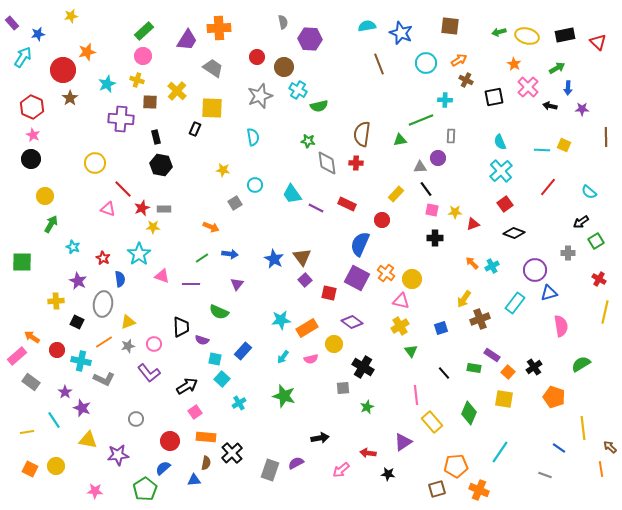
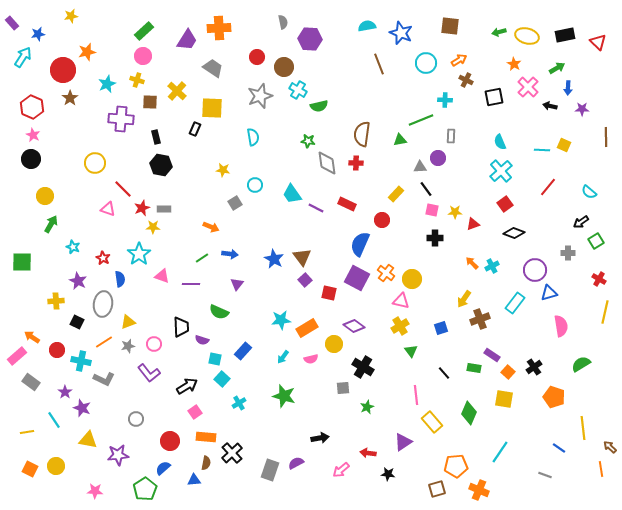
purple diamond at (352, 322): moved 2 px right, 4 px down
